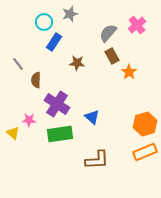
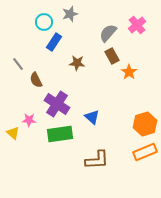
brown semicircle: rotated 28 degrees counterclockwise
